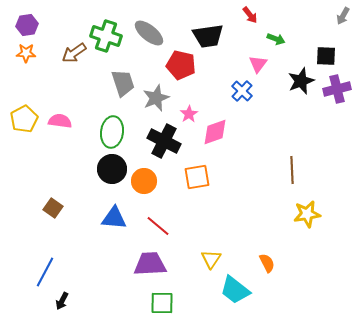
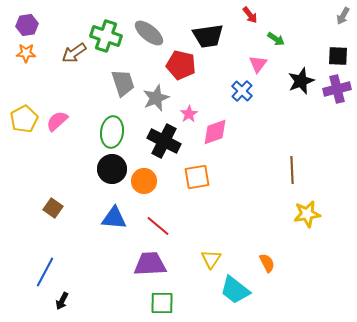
green arrow: rotated 12 degrees clockwise
black square: moved 12 px right
pink semicircle: moved 3 px left; rotated 50 degrees counterclockwise
